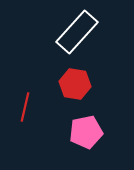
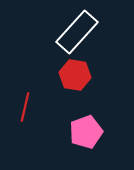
red hexagon: moved 9 px up
pink pentagon: rotated 8 degrees counterclockwise
